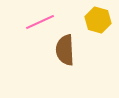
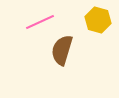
brown semicircle: moved 3 px left; rotated 20 degrees clockwise
